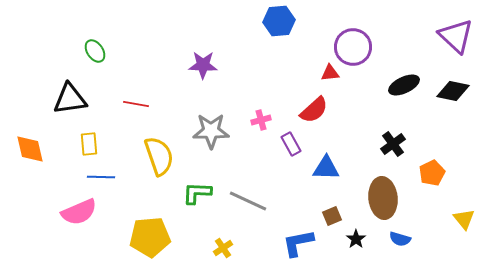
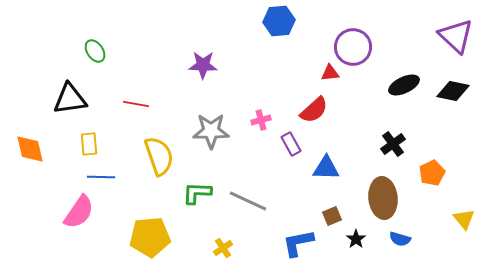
pink semicircle: rotated 33 degrees counterclockwise
